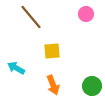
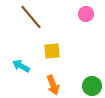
cyan arrow: moved 5 px right, 2 px up
